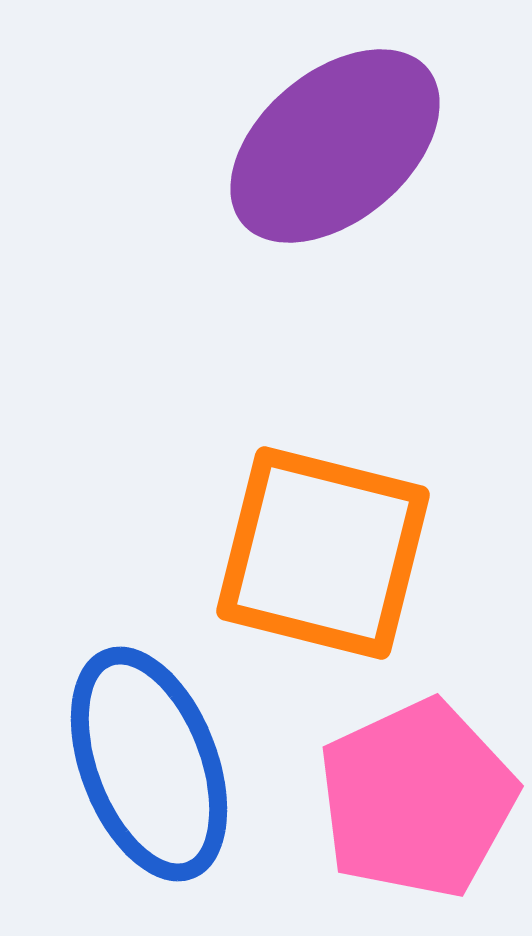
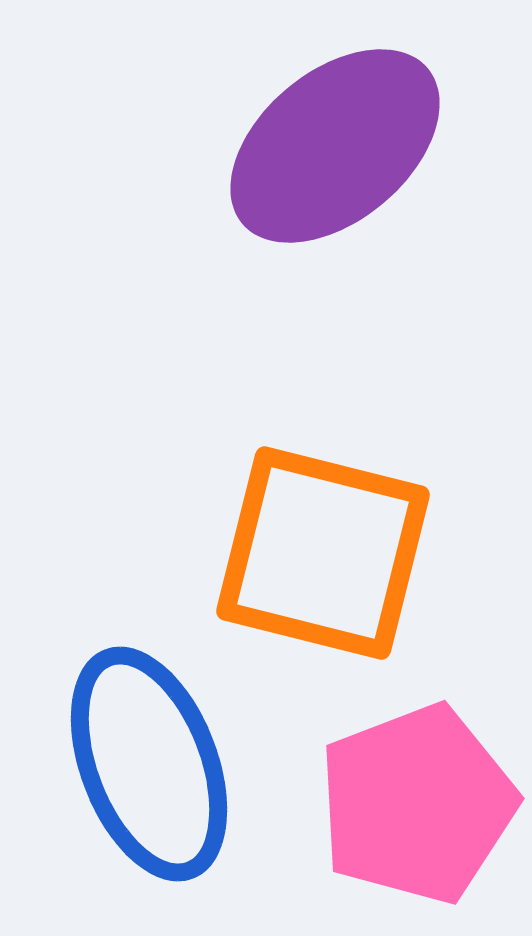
pink pentagon: moved 5 px down; rotated 4 degrees clockwise
